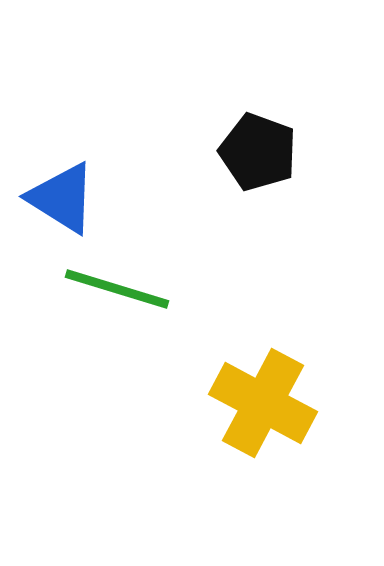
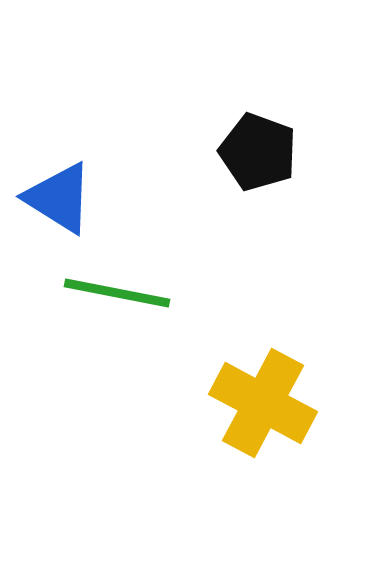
blue triangle: moved 3 px left
green line: moved 4 px down; rotated 6 degrees counterclockwise
